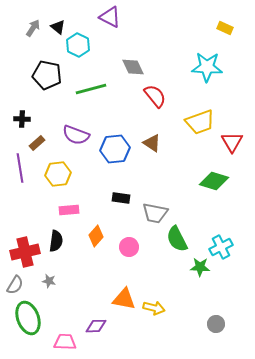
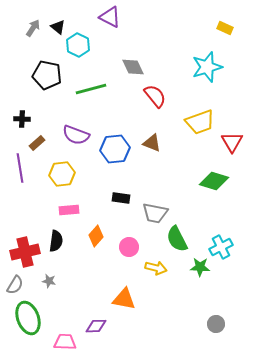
cyan star: rotated 20 degrees counterclockwise
brown triangle: rotated 12 degrees counterclockwise
yellow hexagon: moved 4 px right
yellow arrow: moved 2 px right, 40 px up
